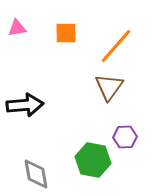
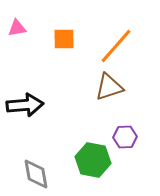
orange square: moved 2 px left, 6 px down
brown triangle: rotated 36 degrees clockwise
